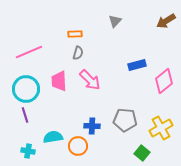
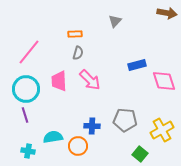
brown arrow: moved 1 px right, 8 px up; rotated 138 degrees counterclockwise
pink line: rotated 28 degrees counterclockwise
pink diamond: rotated 70 degrees counterclockwise
yellow cross: moved 1 px right, 2 px down
green square: moved 2 px left, 1 px down
